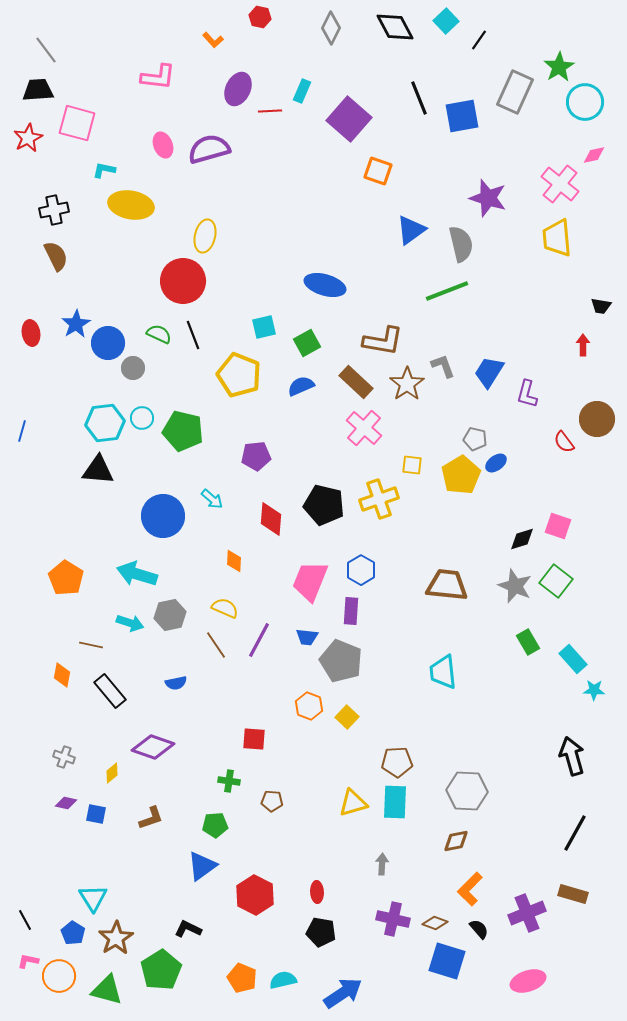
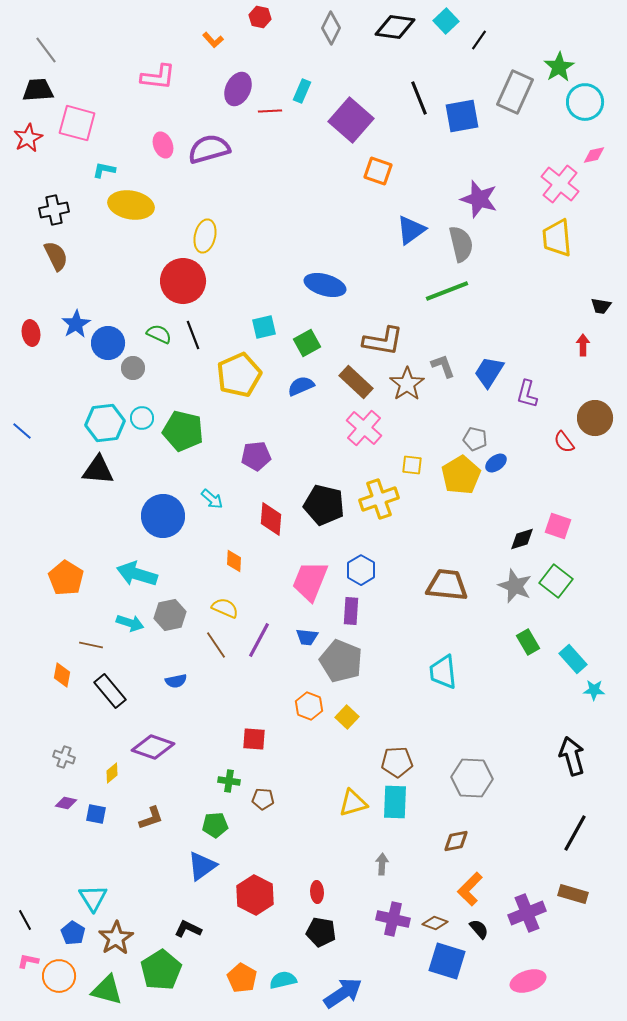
black diamond at (395, 27): rotated 54 degrees counterclockwise
purple square at (349, 119): moved 2 px right, 1 px down
purple star at (488, 198): moved 9 px left, 1 px down
yellow pentagon at (239, 375): rotated 27 degrees clockwise
brown circle at (597, 419): moved 2 px left, 1 px up
blue line at (22, 431): rotated 65 degrees counterclockwise
blue semicircle at (176, 683): moved 2 px up
gray hexagon at (467, 791): moved 5 px right, 13 px up
brown pentagon at (272, 801): moved 9 px left, 2 px up
orange pentagon at (242, 978): rotated 8 degrees clockwise
